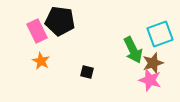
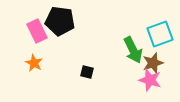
orange star: moved 7 px left, 2 px down
